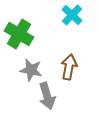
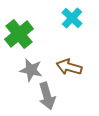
cyan cross: moved 3 px down
green cross: rotated 20 degrees clockwise
brown arrow: rotated 85 degrees counterclockwise
